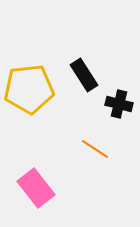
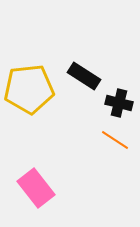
black rectangle: moved 1 px down; rotated 24 degrees counterclockwise
black cross: moved 1 px up
orange line: moved 20 px right, 9 px up
